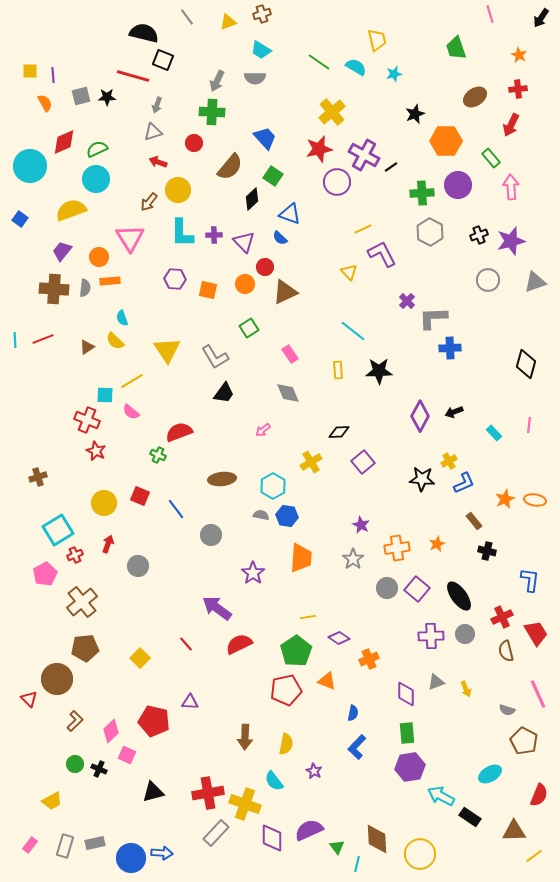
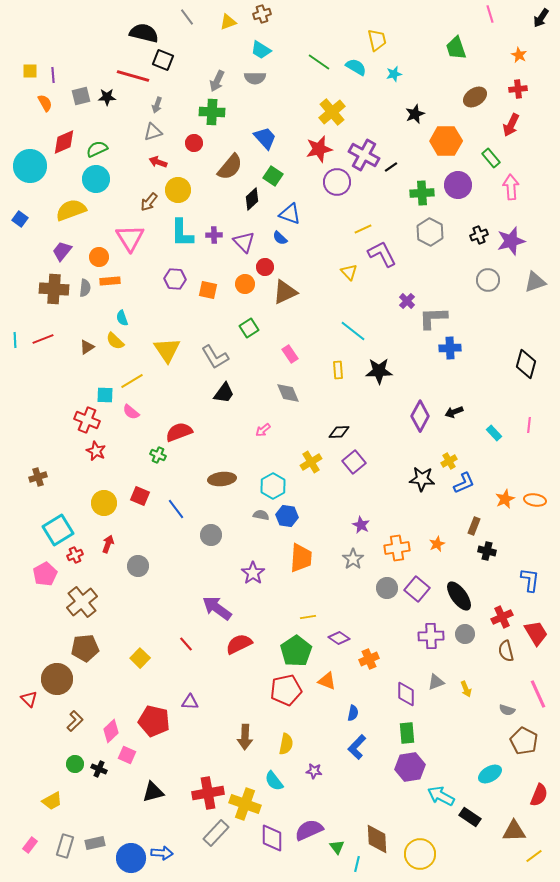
purple square at (363, 462): moved 9 px left
brown rectangle at (474, 521): moved 5 px down; rotated 60 degrees clockwise
purple star at (314, 771): rotated 21 degrees counterclockwise
